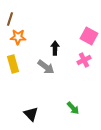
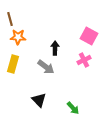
brown line: rotated 32 degrees counterclockwise
yellow rectangle: rotated 30 degrees clockwise
black triangle: moved 8 px right, 14 px up
